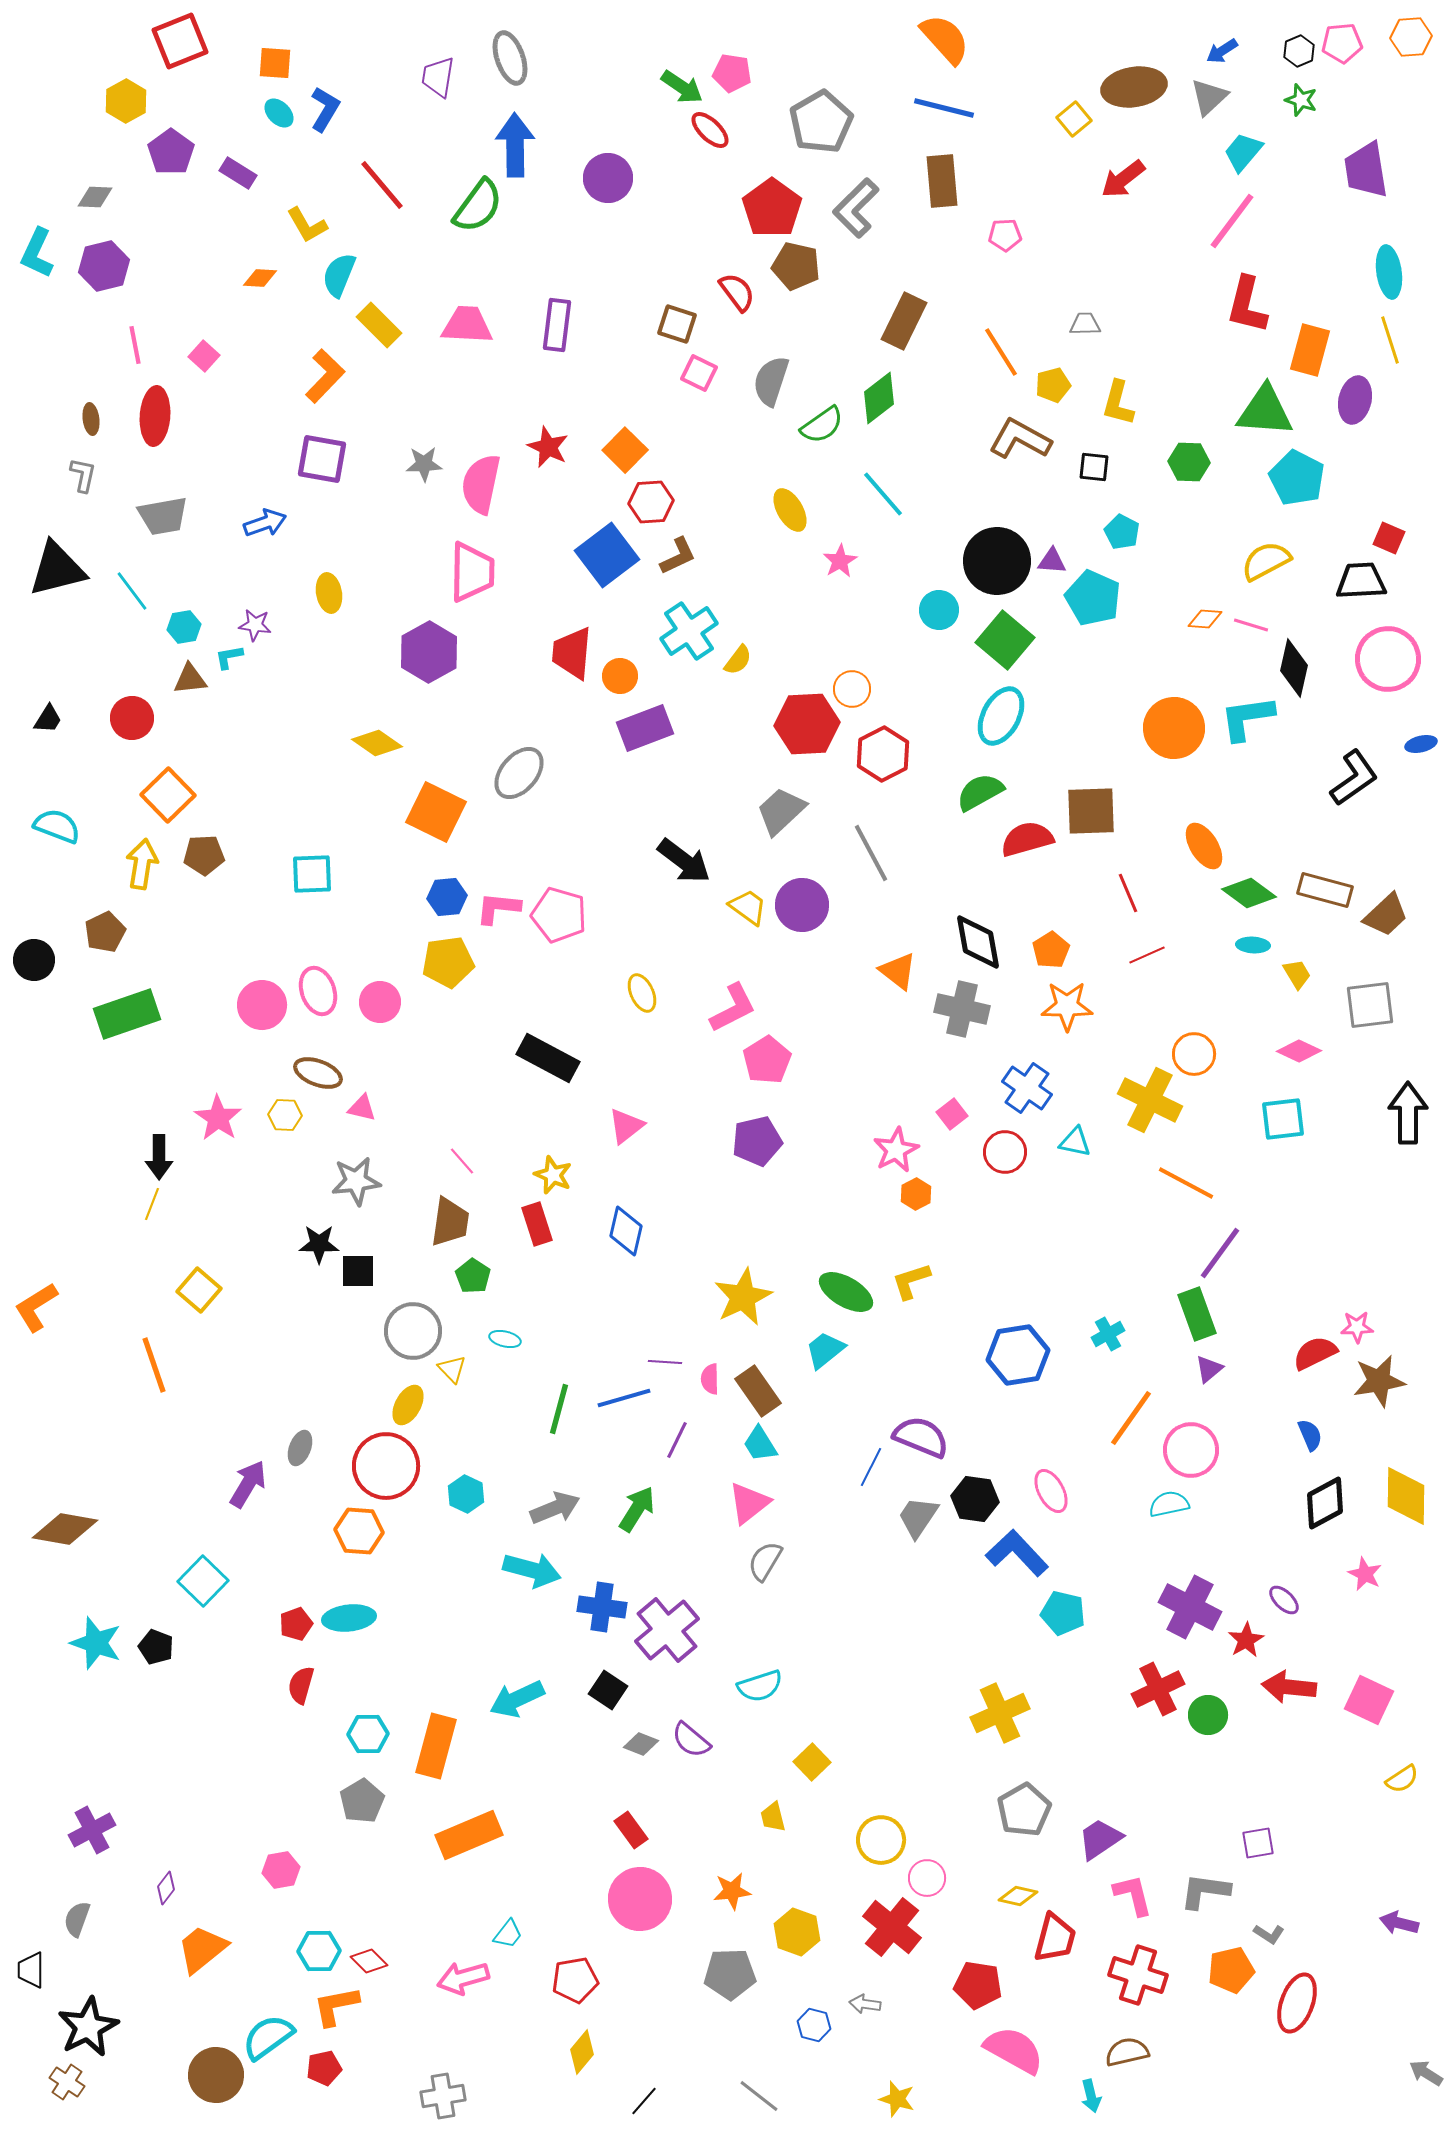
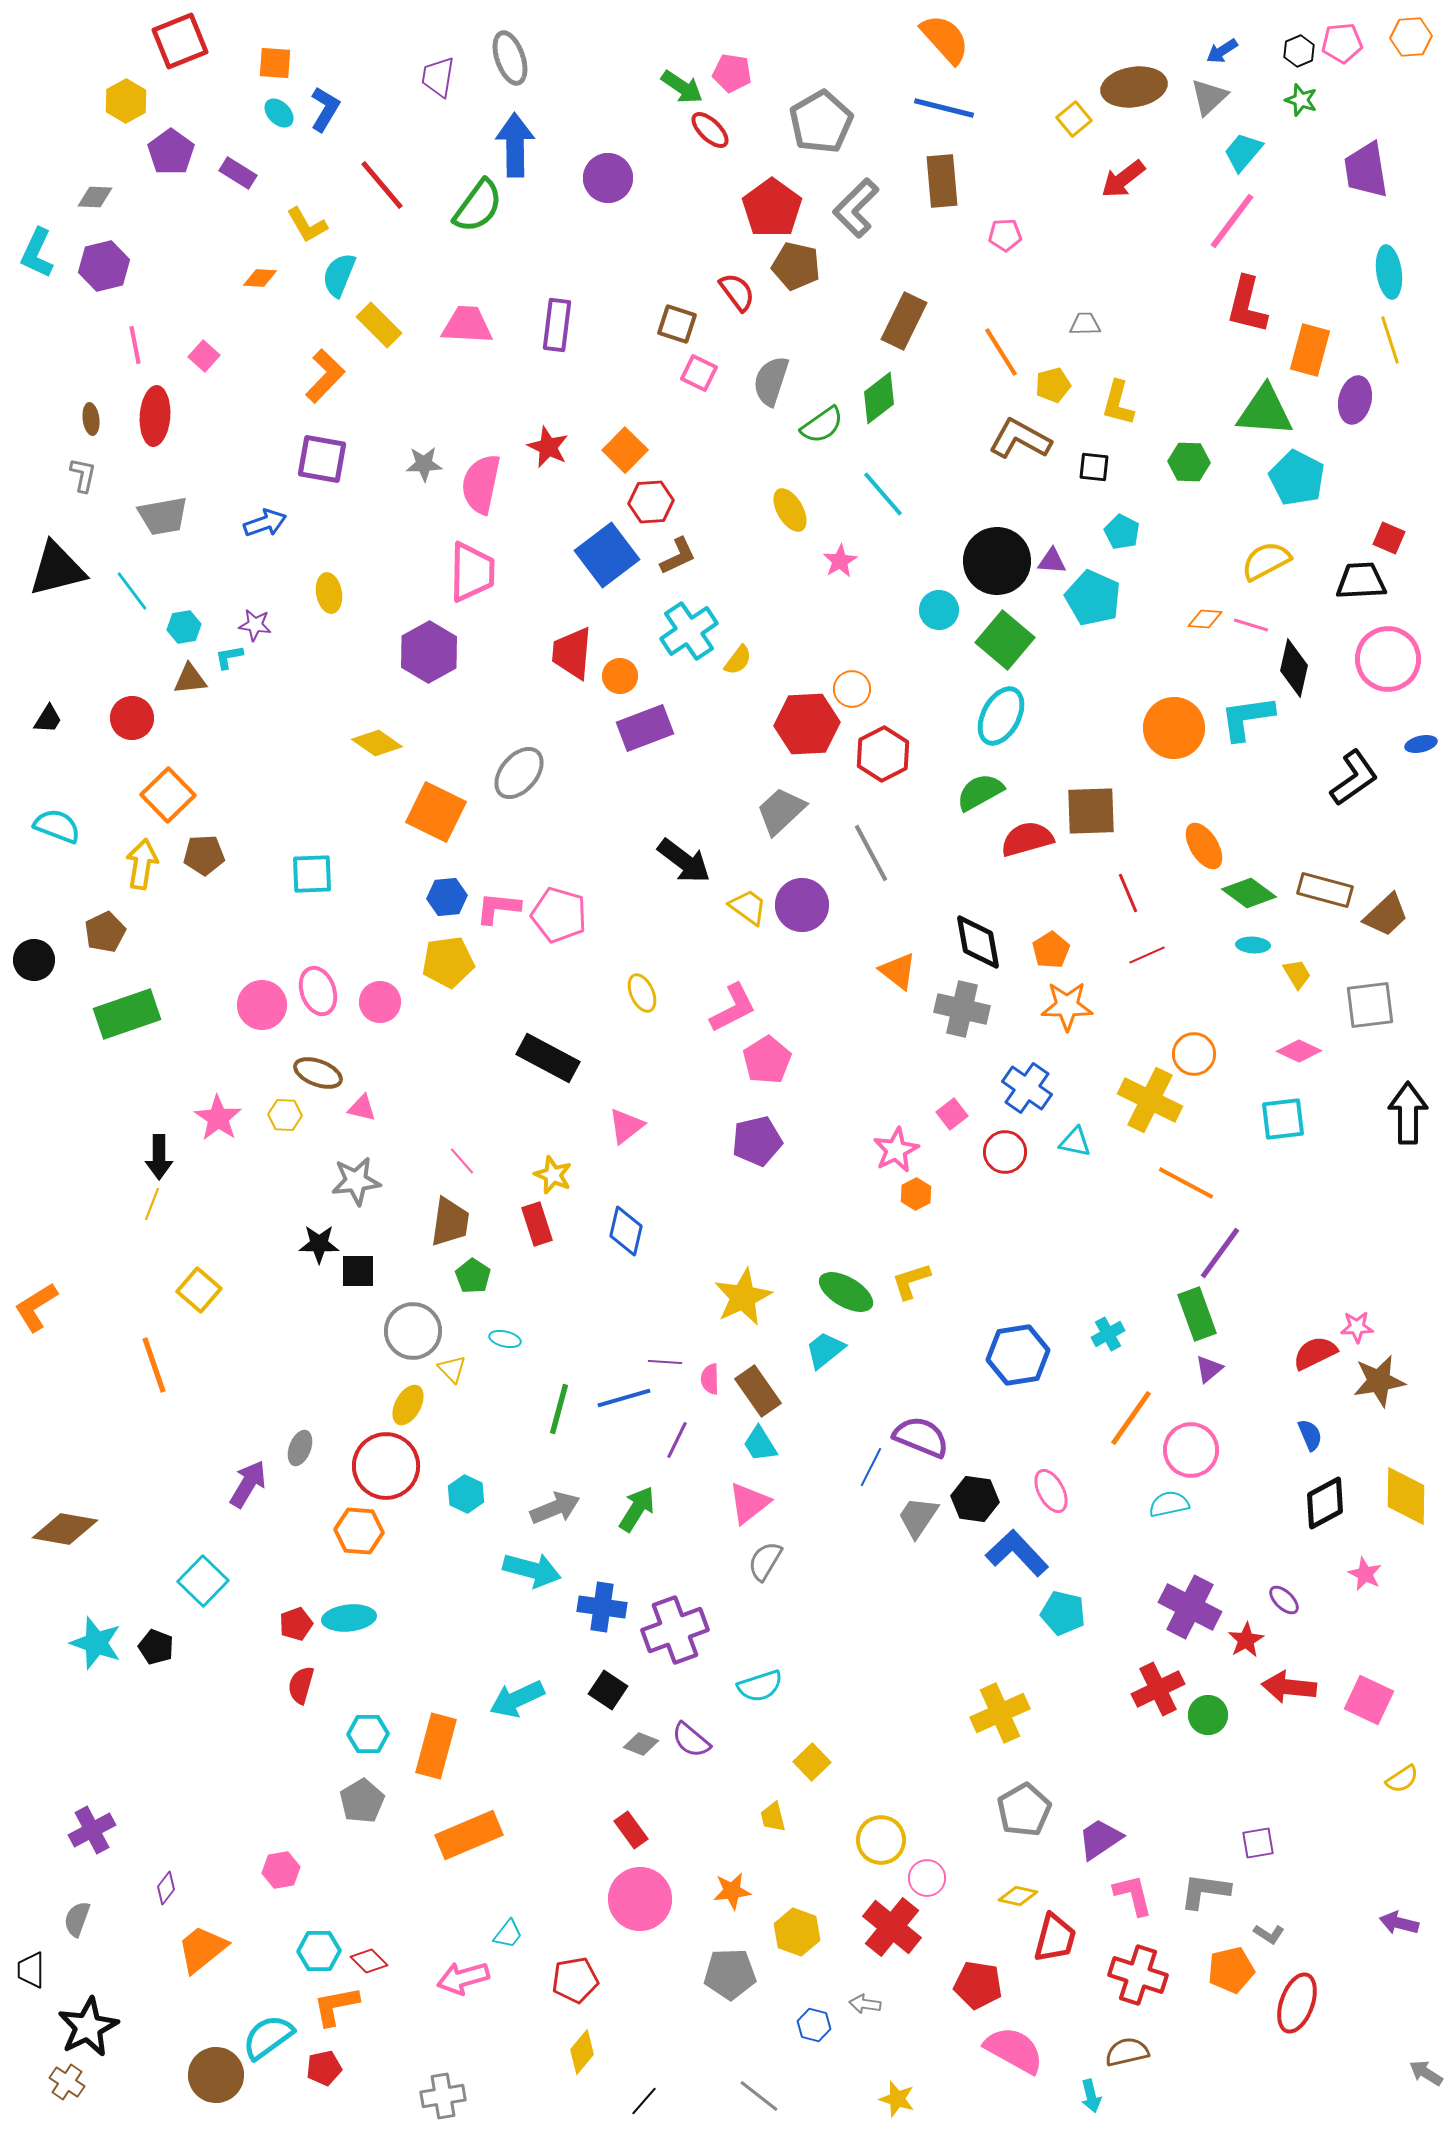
purple cross at (667, 1630): moved 8 px right; rotated 20 degrees clockwise
